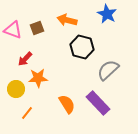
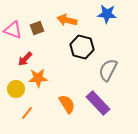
blue star: rotated 24 degrees counterclockwise
gray semicircle: rotated 20 degrees counterclockwise
